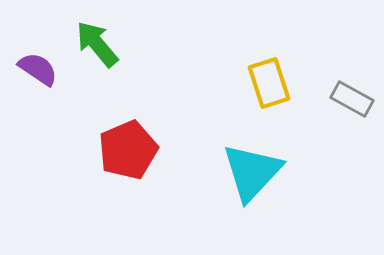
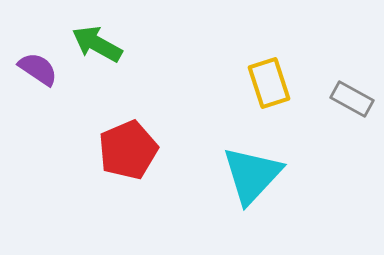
green arrow: rotated 21 degrees counterclockwise
cyan triangle: moved 3 px down
